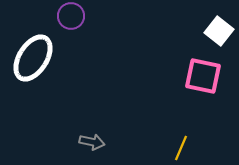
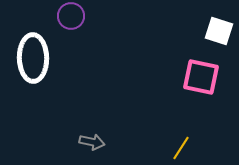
white square: rotated 20 degrees counterclockwise
white ellipse: rotated 33 degrees counterclockwise
pink square: moved 2 px left, 1 px down
yellow line: rotated 10 degrees clockwise
